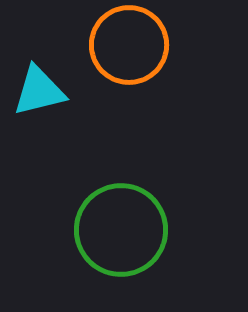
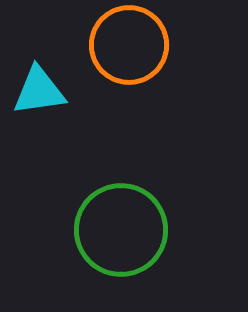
cyan triangle: rotated 6 degrees clockwise
